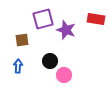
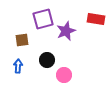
purple star: moved 1 px down; rotated 30 degrees clockwise
black circle: moved 3 px left, 1 px up
